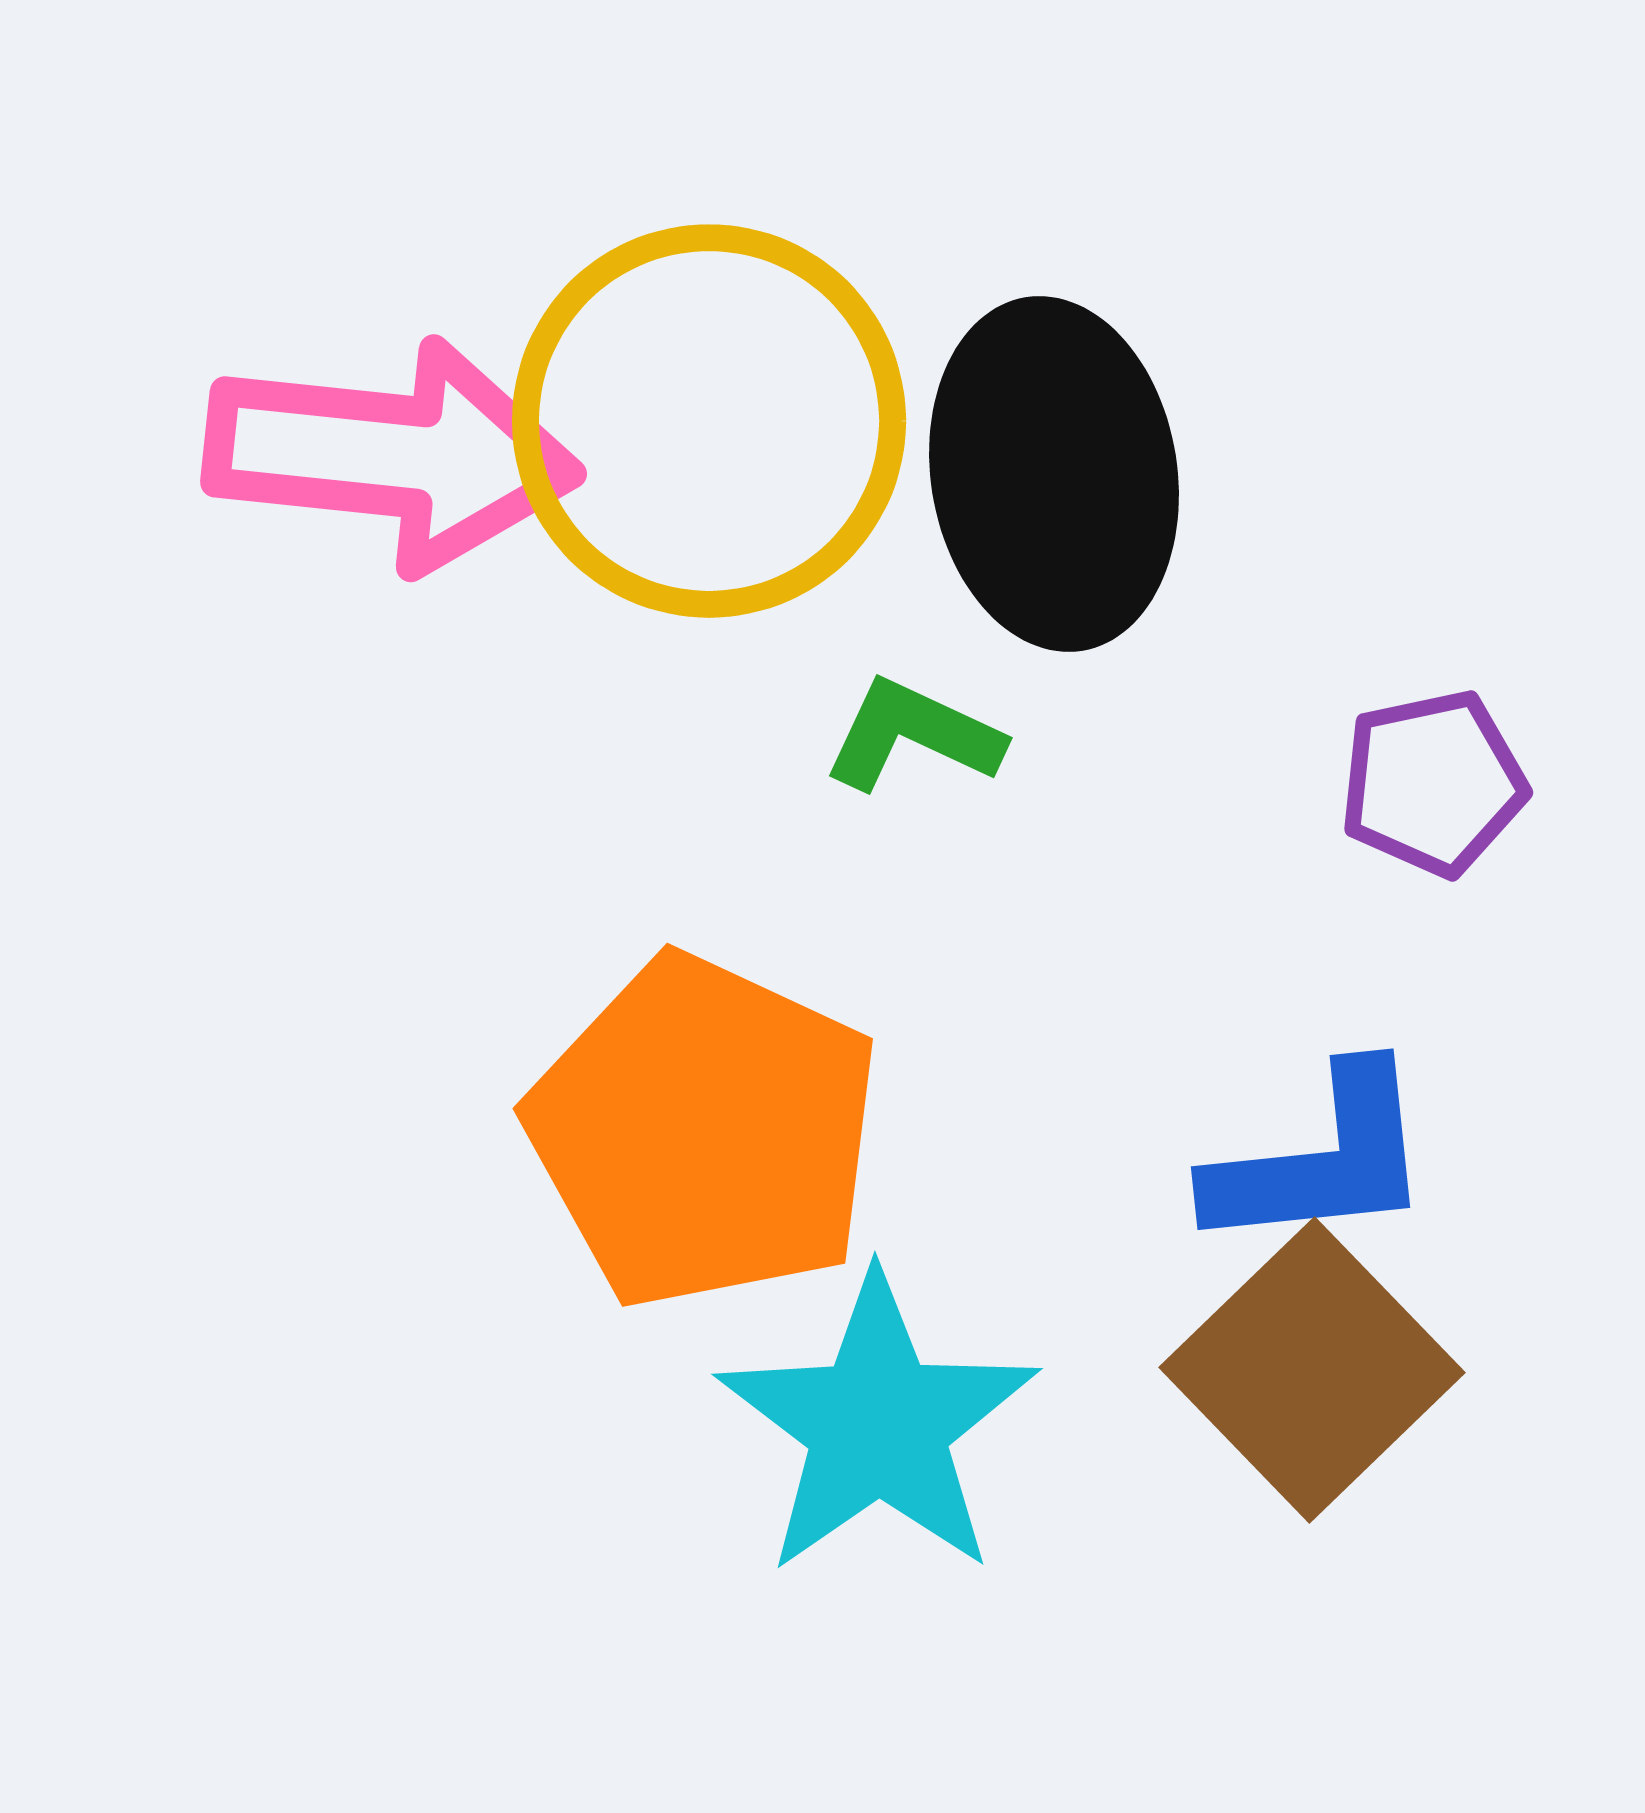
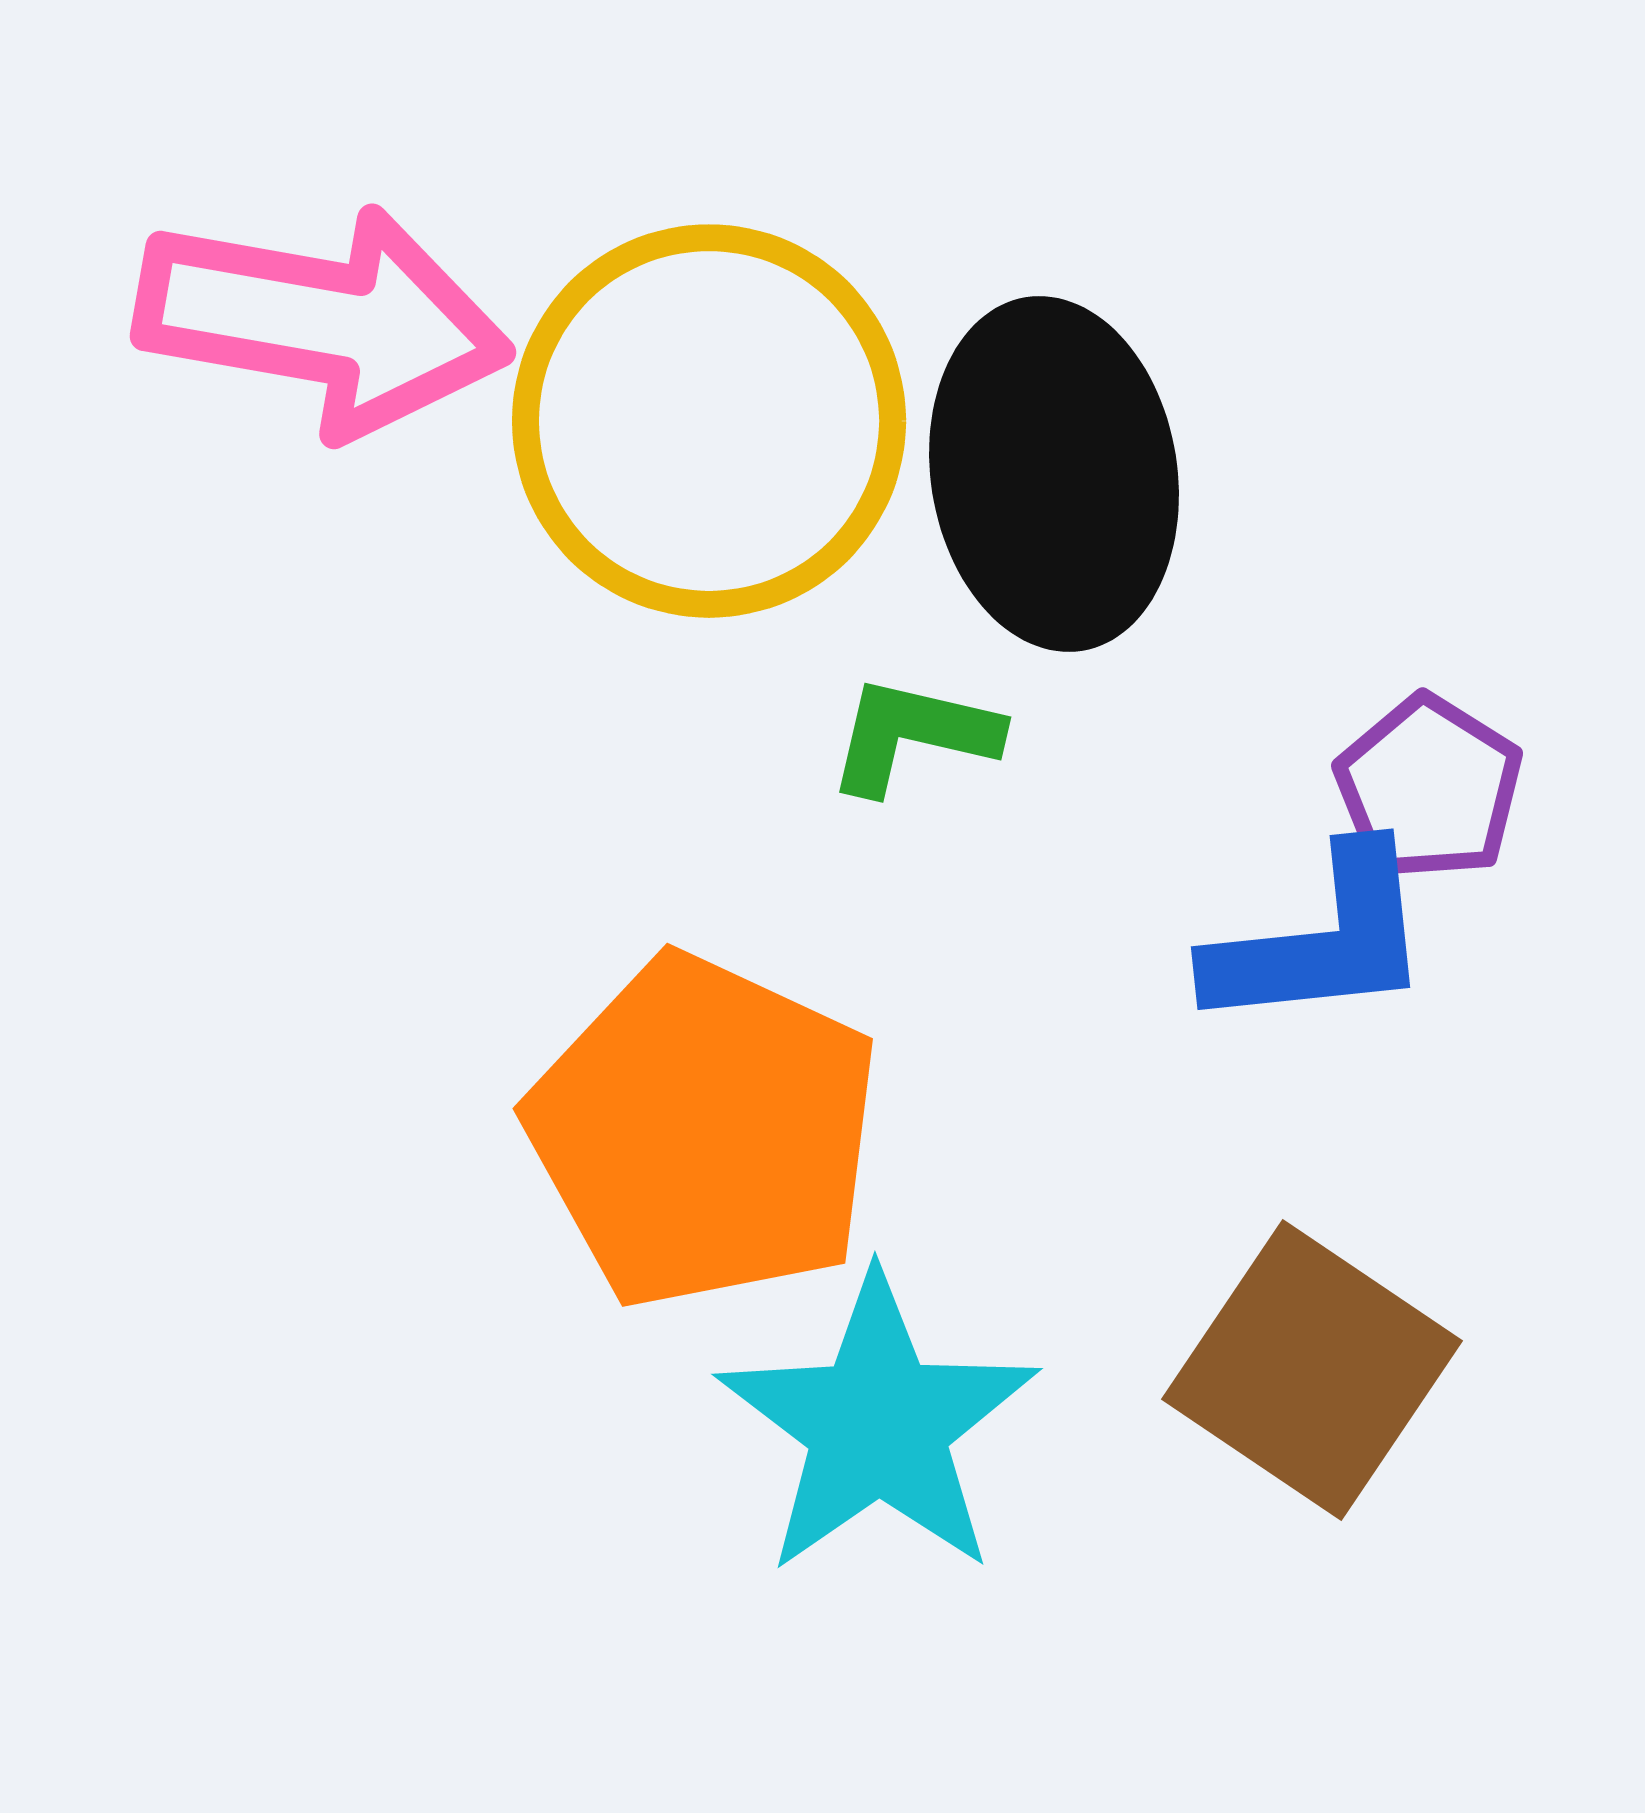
pink arrow: moved 69 px left, 134 px up; rotated 4 degrees clockwise
green L-shape: rotated 12 degrees counterclockwise
purple pentagon: moved 4 px left, 5 px down; rotated 28 degrees counterclockwise
blue L-shape: moved 220 px up
brown square: rotated 12 degrees counterclockwise
